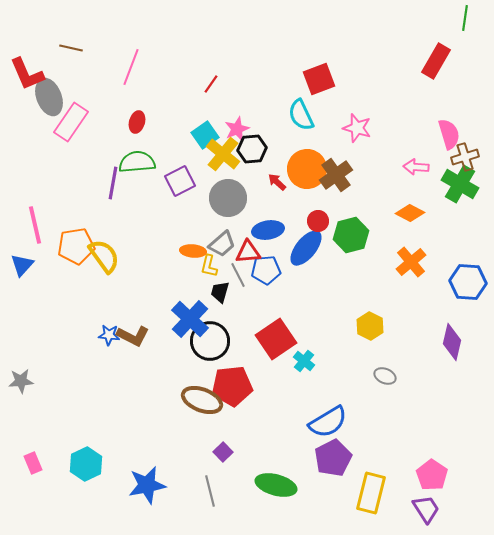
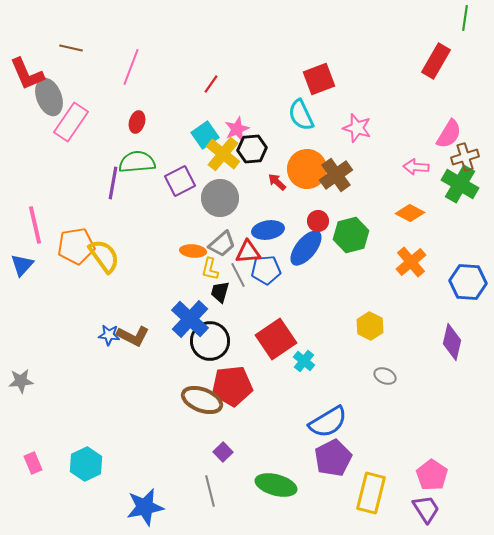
pink semicircle at (449, 134): rotated 48 degrees clockwise
gray circle at (228, 198): moved 8 px left
yellow L-shape at (209, 266): moved 1 px right, 3 px down
blue star at (147, 485): moved 2 px left, 22 px down
